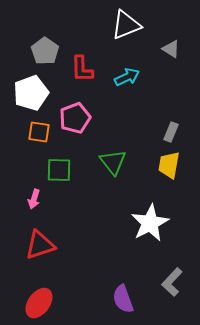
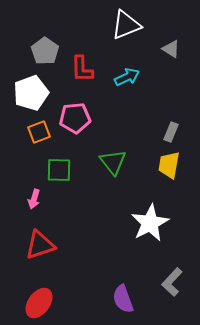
pink pentagon: rotated 16 degrees clockwise
orange square: rotated 30 degrees counterclockwise
